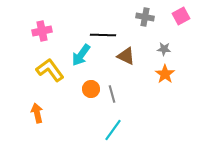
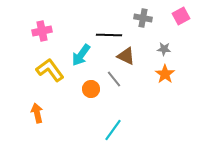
gray cross: moved 2 px left, 1 px down
black line: moved 6 px right
gray line: moved 2 px right, 15 px up; rotated 24 degrees counterclockwise
